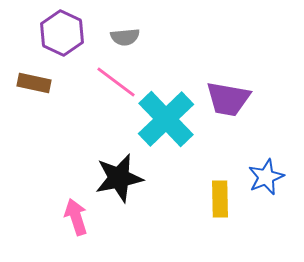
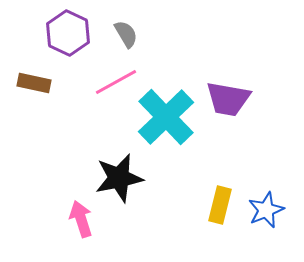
purple hexagon: moved 6 px right
gray semicircle: moved 1 px right, 3 px up; rotated 116 degrees counterclockwise
pink line: rotated 66 degrees counterclockwise
cyan cross: moved 2 px up
blue star: moved 33 px down
yellow rectangle: moved 6 px down; rotated 15 degrees clockwise
pink arrow: moved 5 px right, 2 px down
